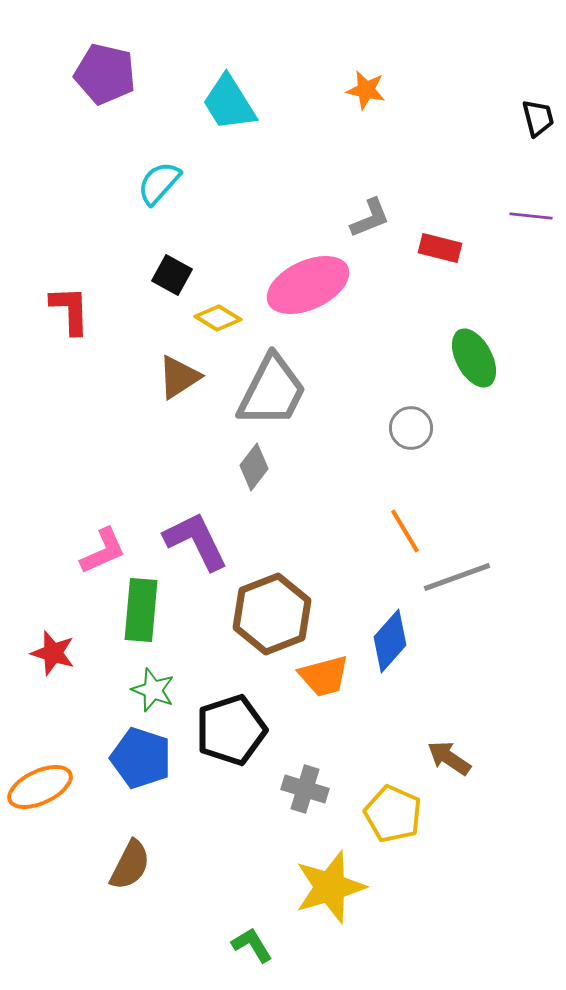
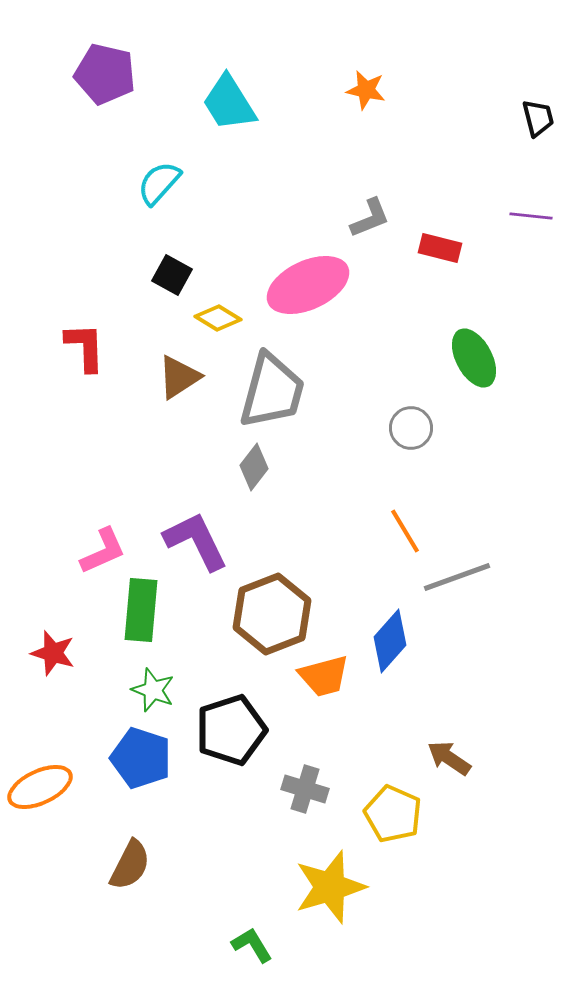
red L-shape: moved 15 px right, 37 px down
gray trapezoid: rotated 12 degrees counterclockwise
